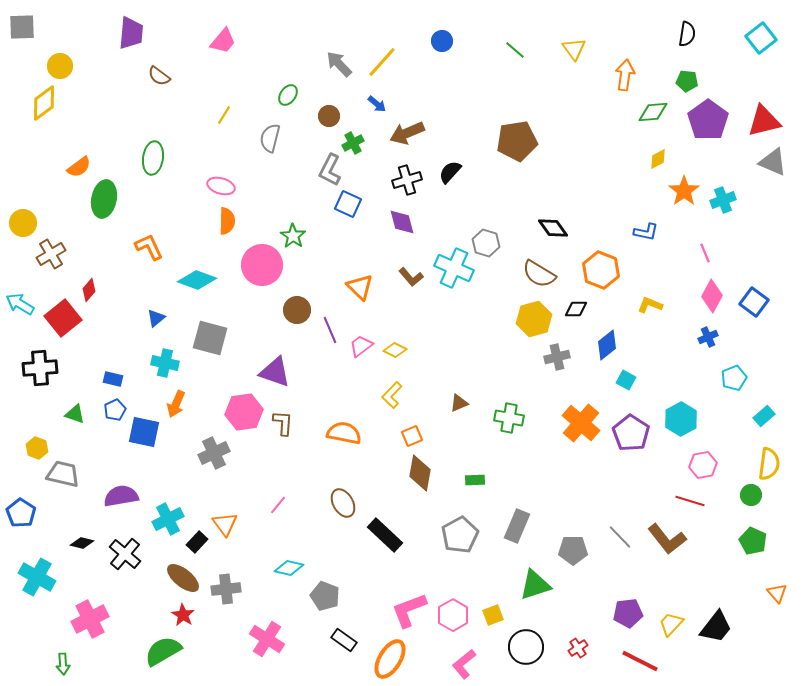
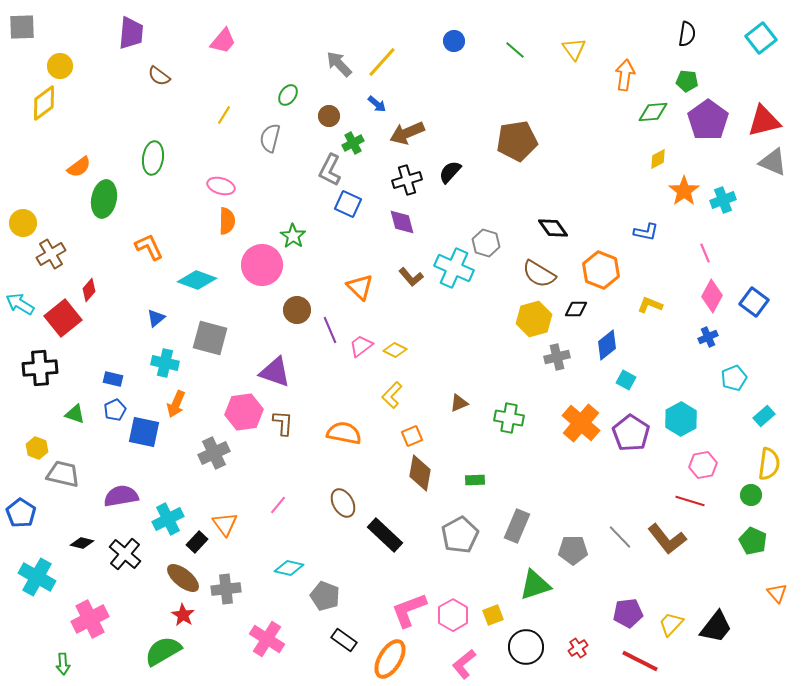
blue circle at (442, 41): moved 12 px right
